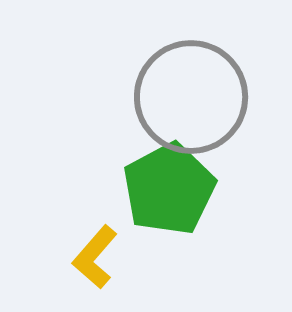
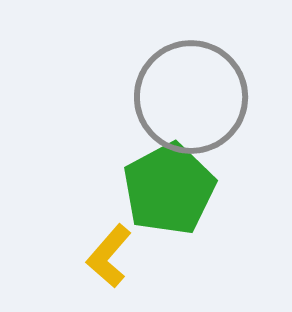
yellow L-shape: moved 14 px right, 1 px up
